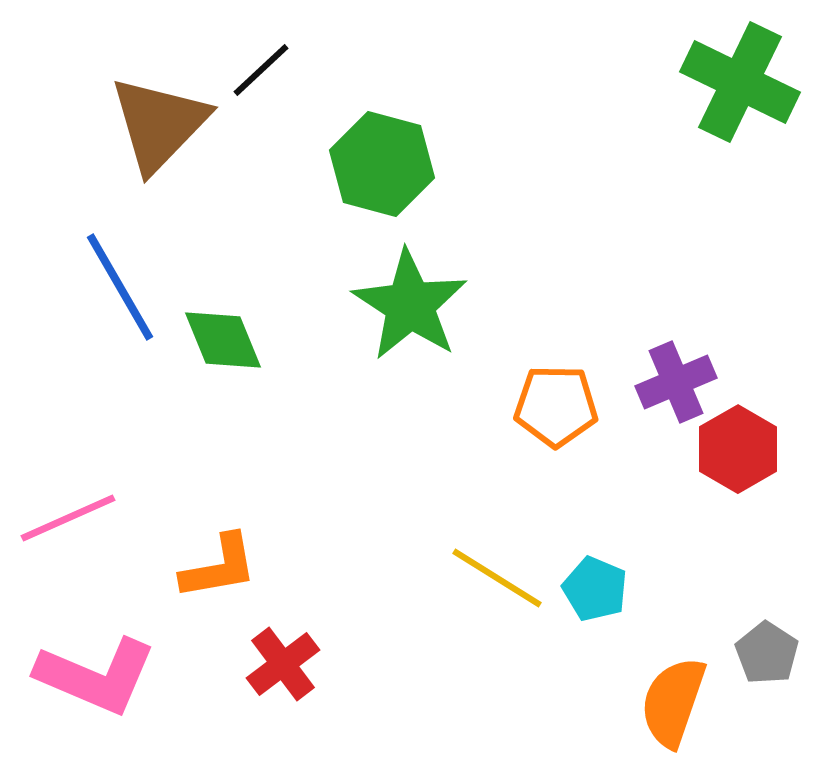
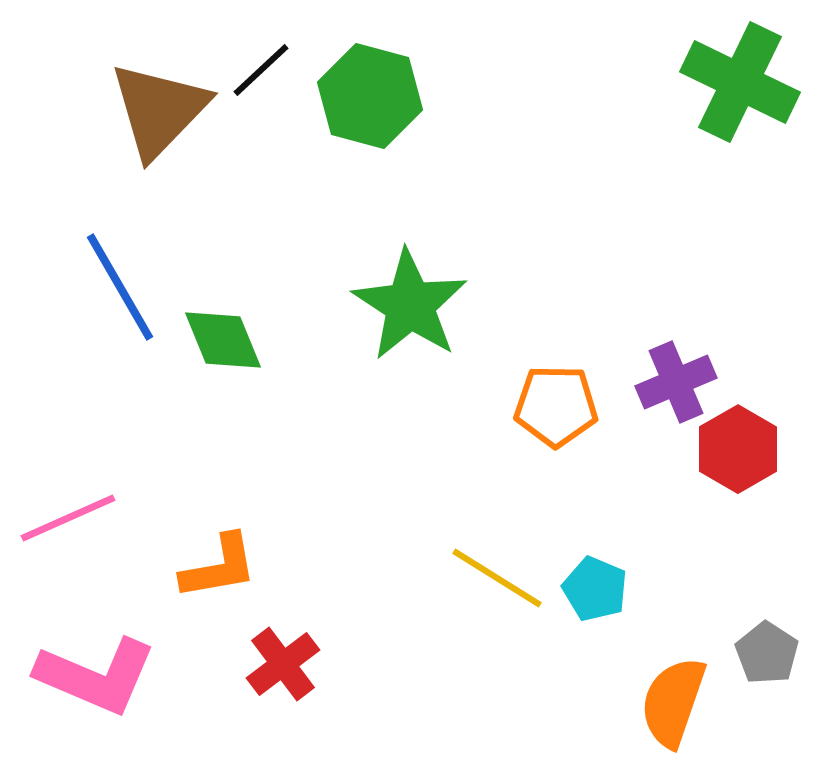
brown triangle: moved 14 px up
green hexagon: moved 12 px left, 68 px up
